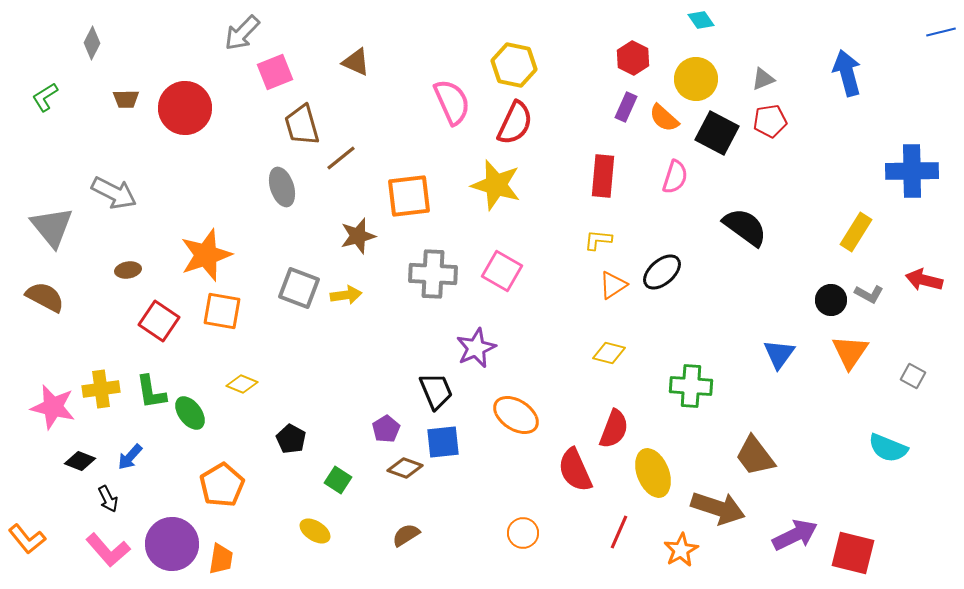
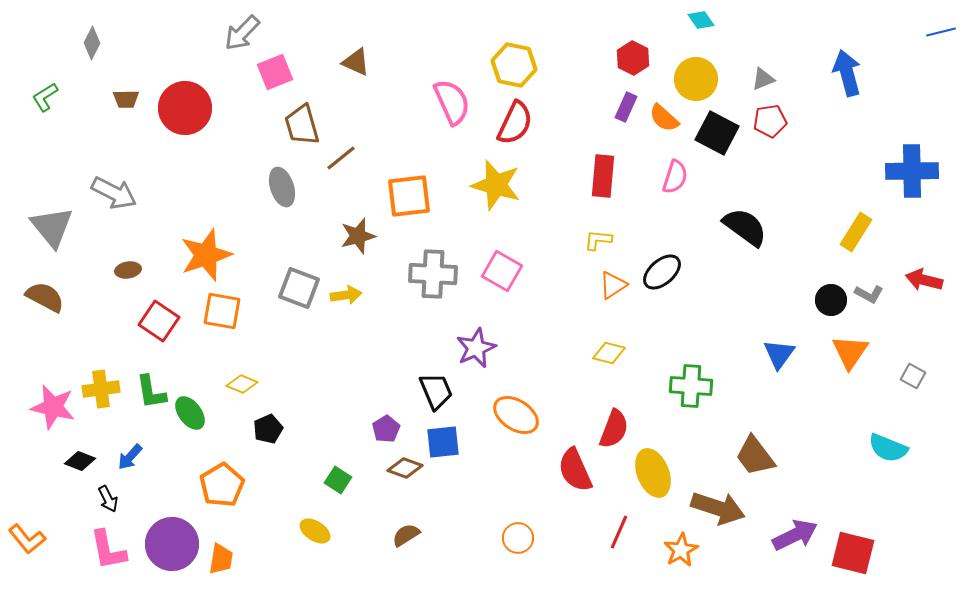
black pentagon at (291, 439): moved 23 px left, 10 px up; rotated 20 degrees clockwise
orange circle at (523, 533): moved 5 px left, 5 px down
pink L-shape at (108, 550): rotated 30 degrees clockwise
